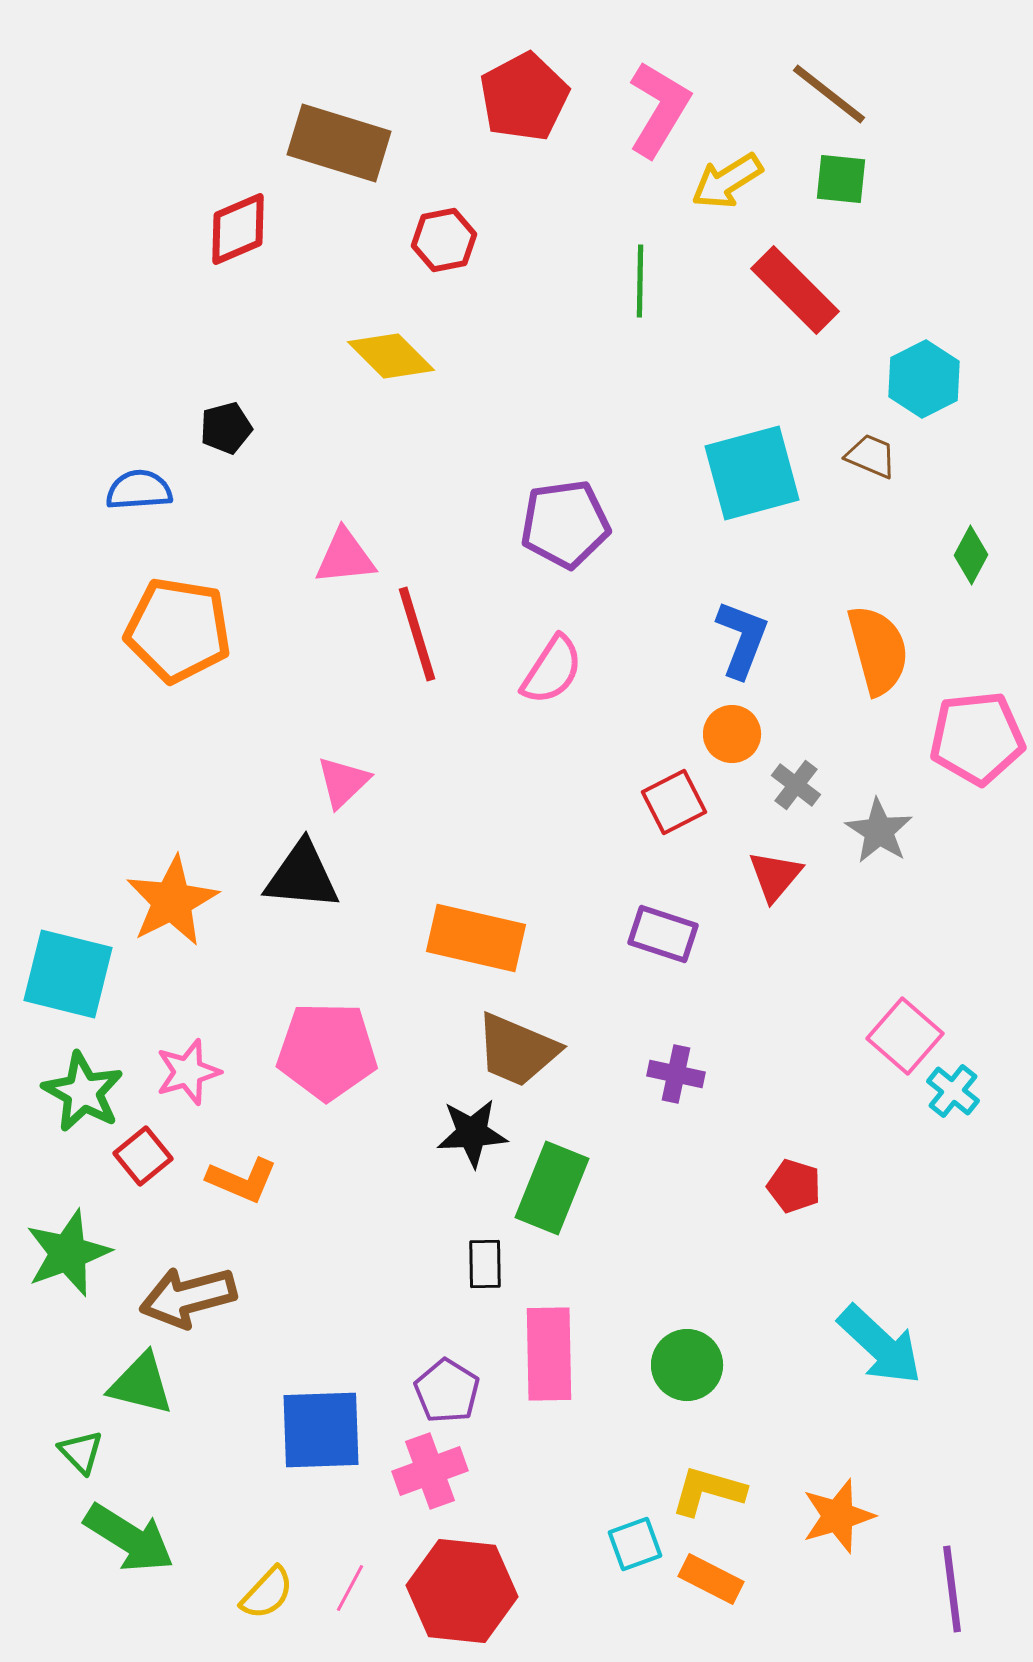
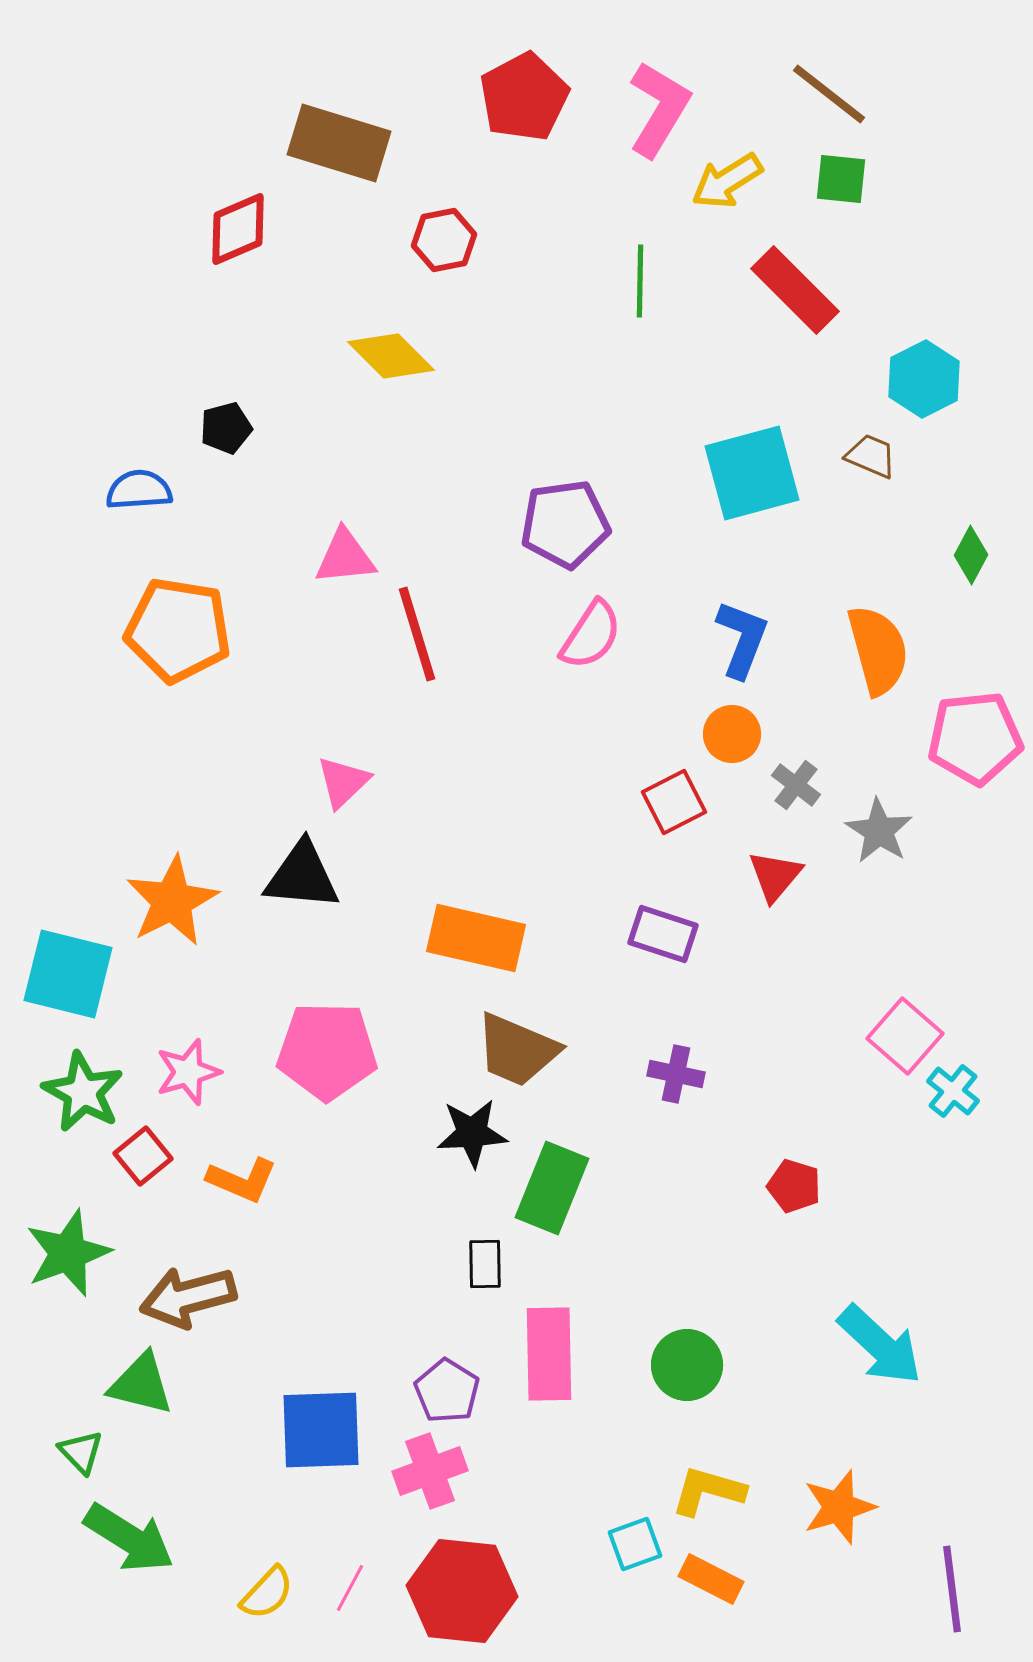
pink semicircle at (552, 670): moved 39 px right, 35 px up
pink pentagon at (977, 738): moved 2 px left
orange star at (838, 1516): moved 1 px right, 9 px up
